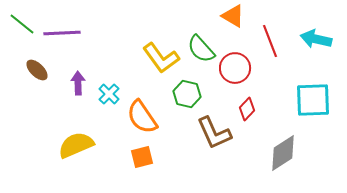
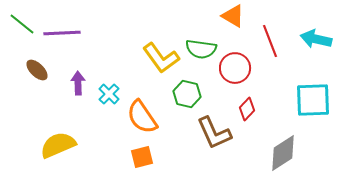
green semicircle: rotated 40 degrees counterclockwise
yellow semicircle: moved 18 px left
